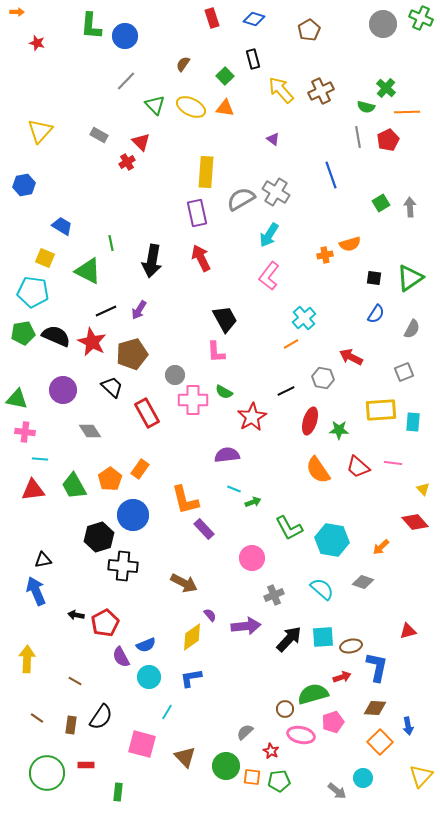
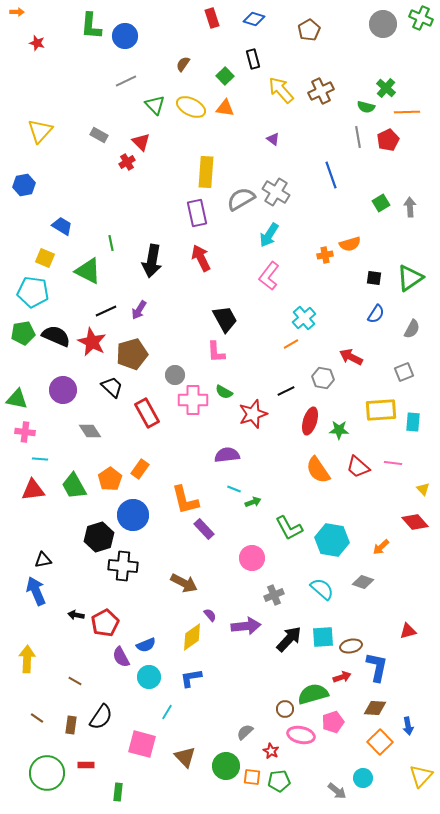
gray line at (126, 81): rotated 20 degrees clockwise
red star at (252, 417): moved 1 px right, 3 px up; rotated 12 degrees clockwise
